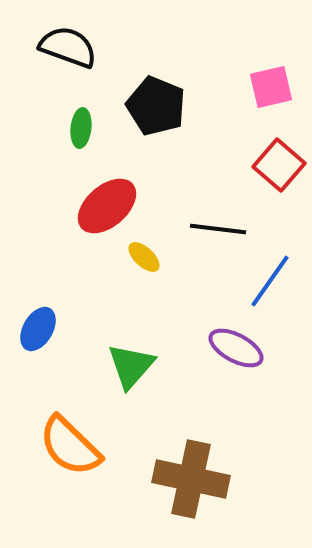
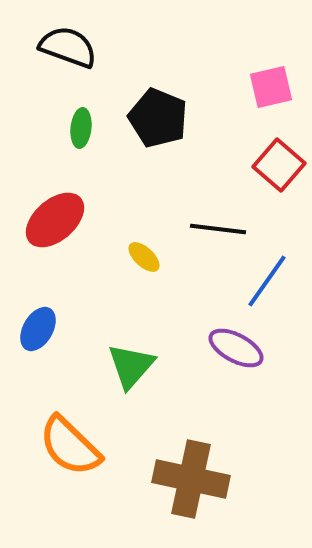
black pentagon: moved 2 px right, 12 px down
red ellipse: moved 52 px left, 14 px down
blue line: moved 3 px left
